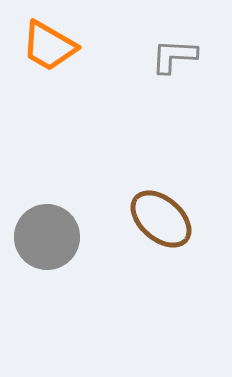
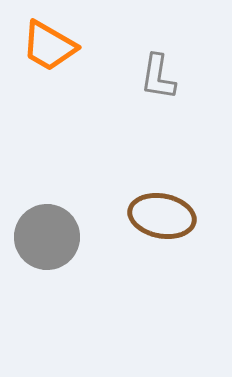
gray L-shape: moved 16 px left, 21 px down; rotated 84 degrees counterclockwise
brown ellipse: moved 1 px right, 3 px up; rotated 30 degrees counterclockwise
